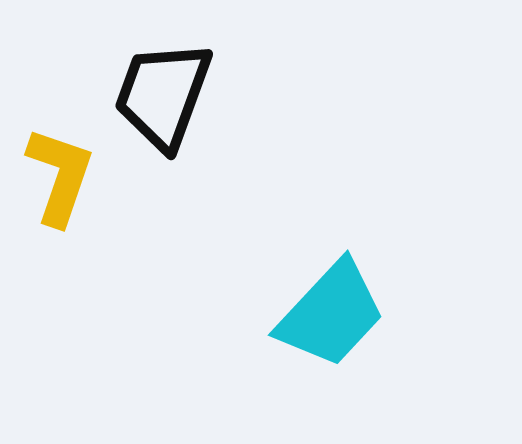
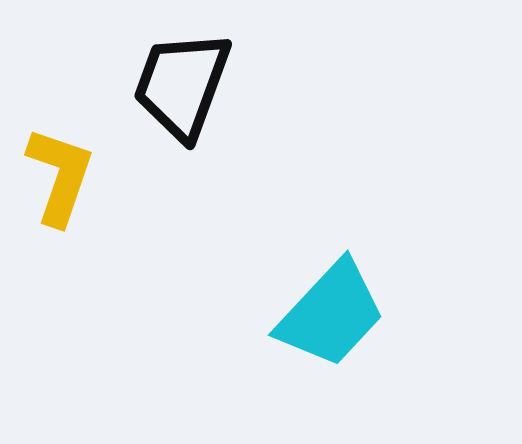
black trapezoid: moved 19 px right, 10 px up
